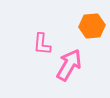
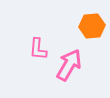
pink L-shape: moved 4 px left, 5 px down
